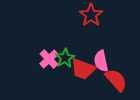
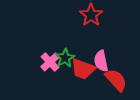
pink cross: moved 1 px right, 3 px down
